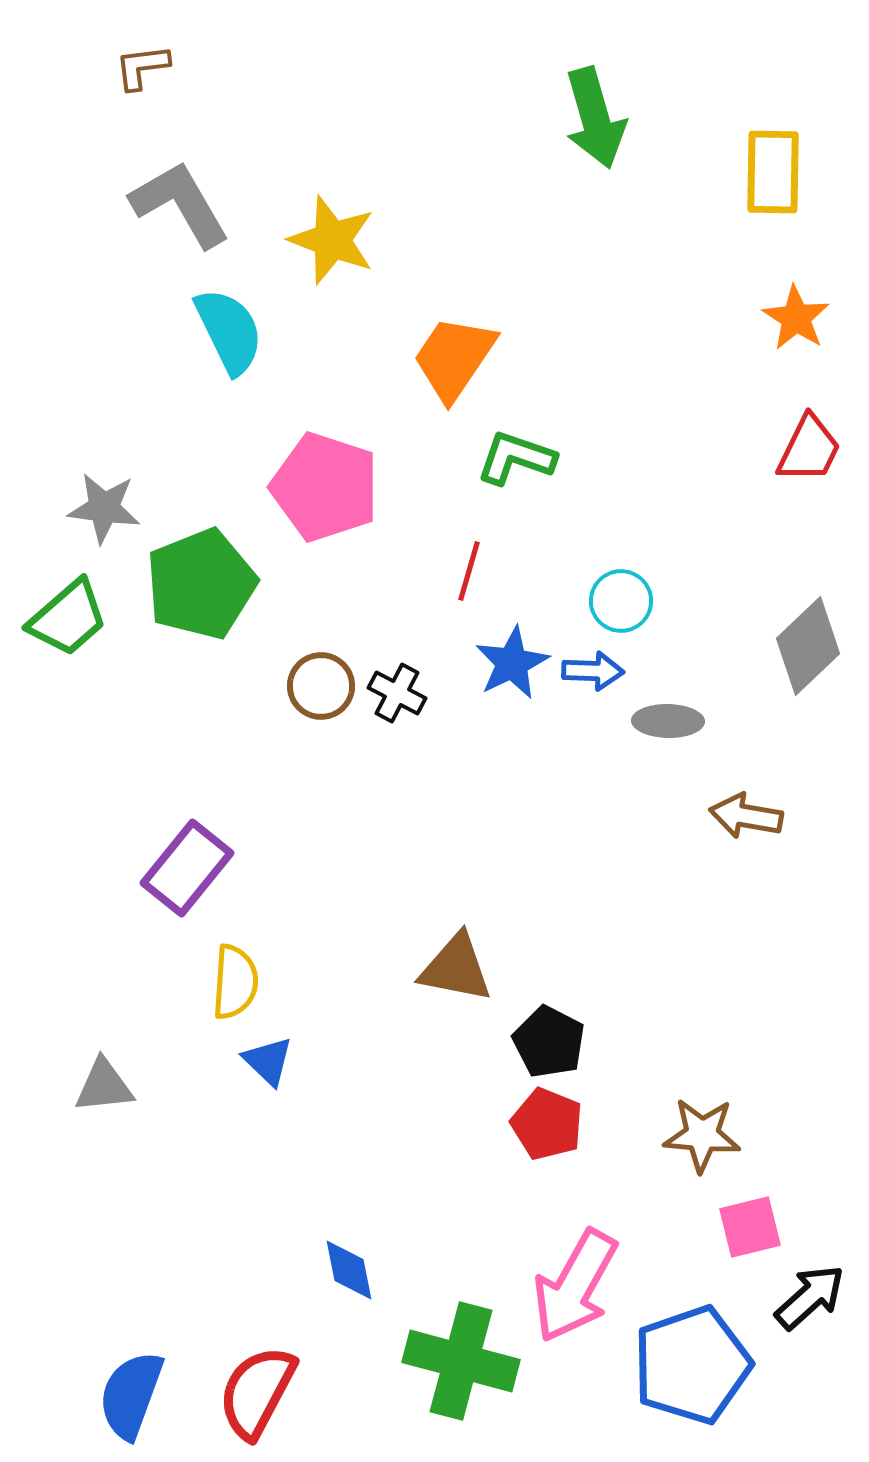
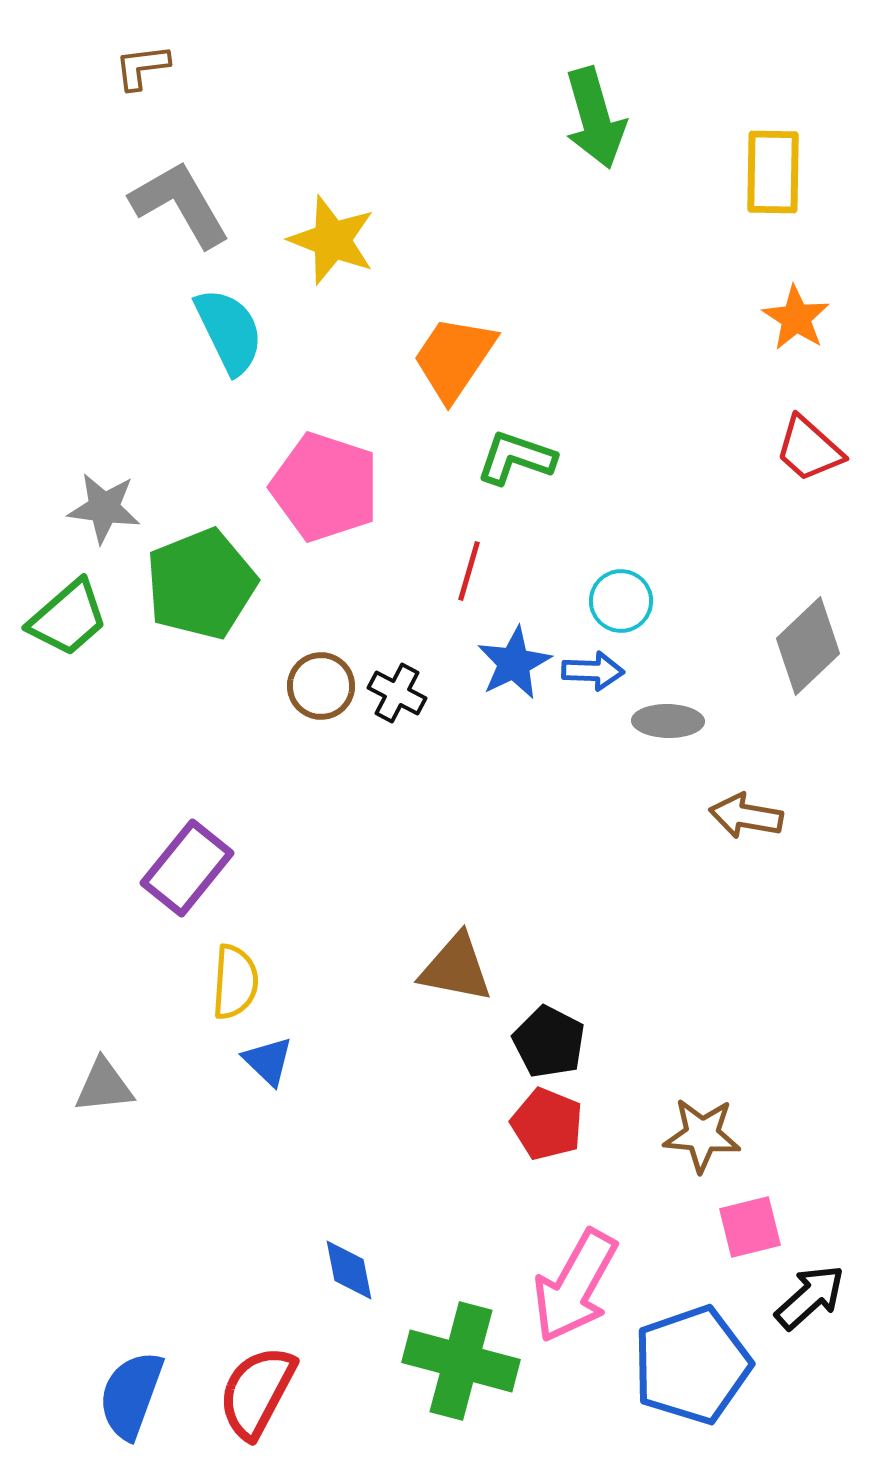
red trapezoid: rotated 106 degrees clockwise
blue star: moved 2 px right
